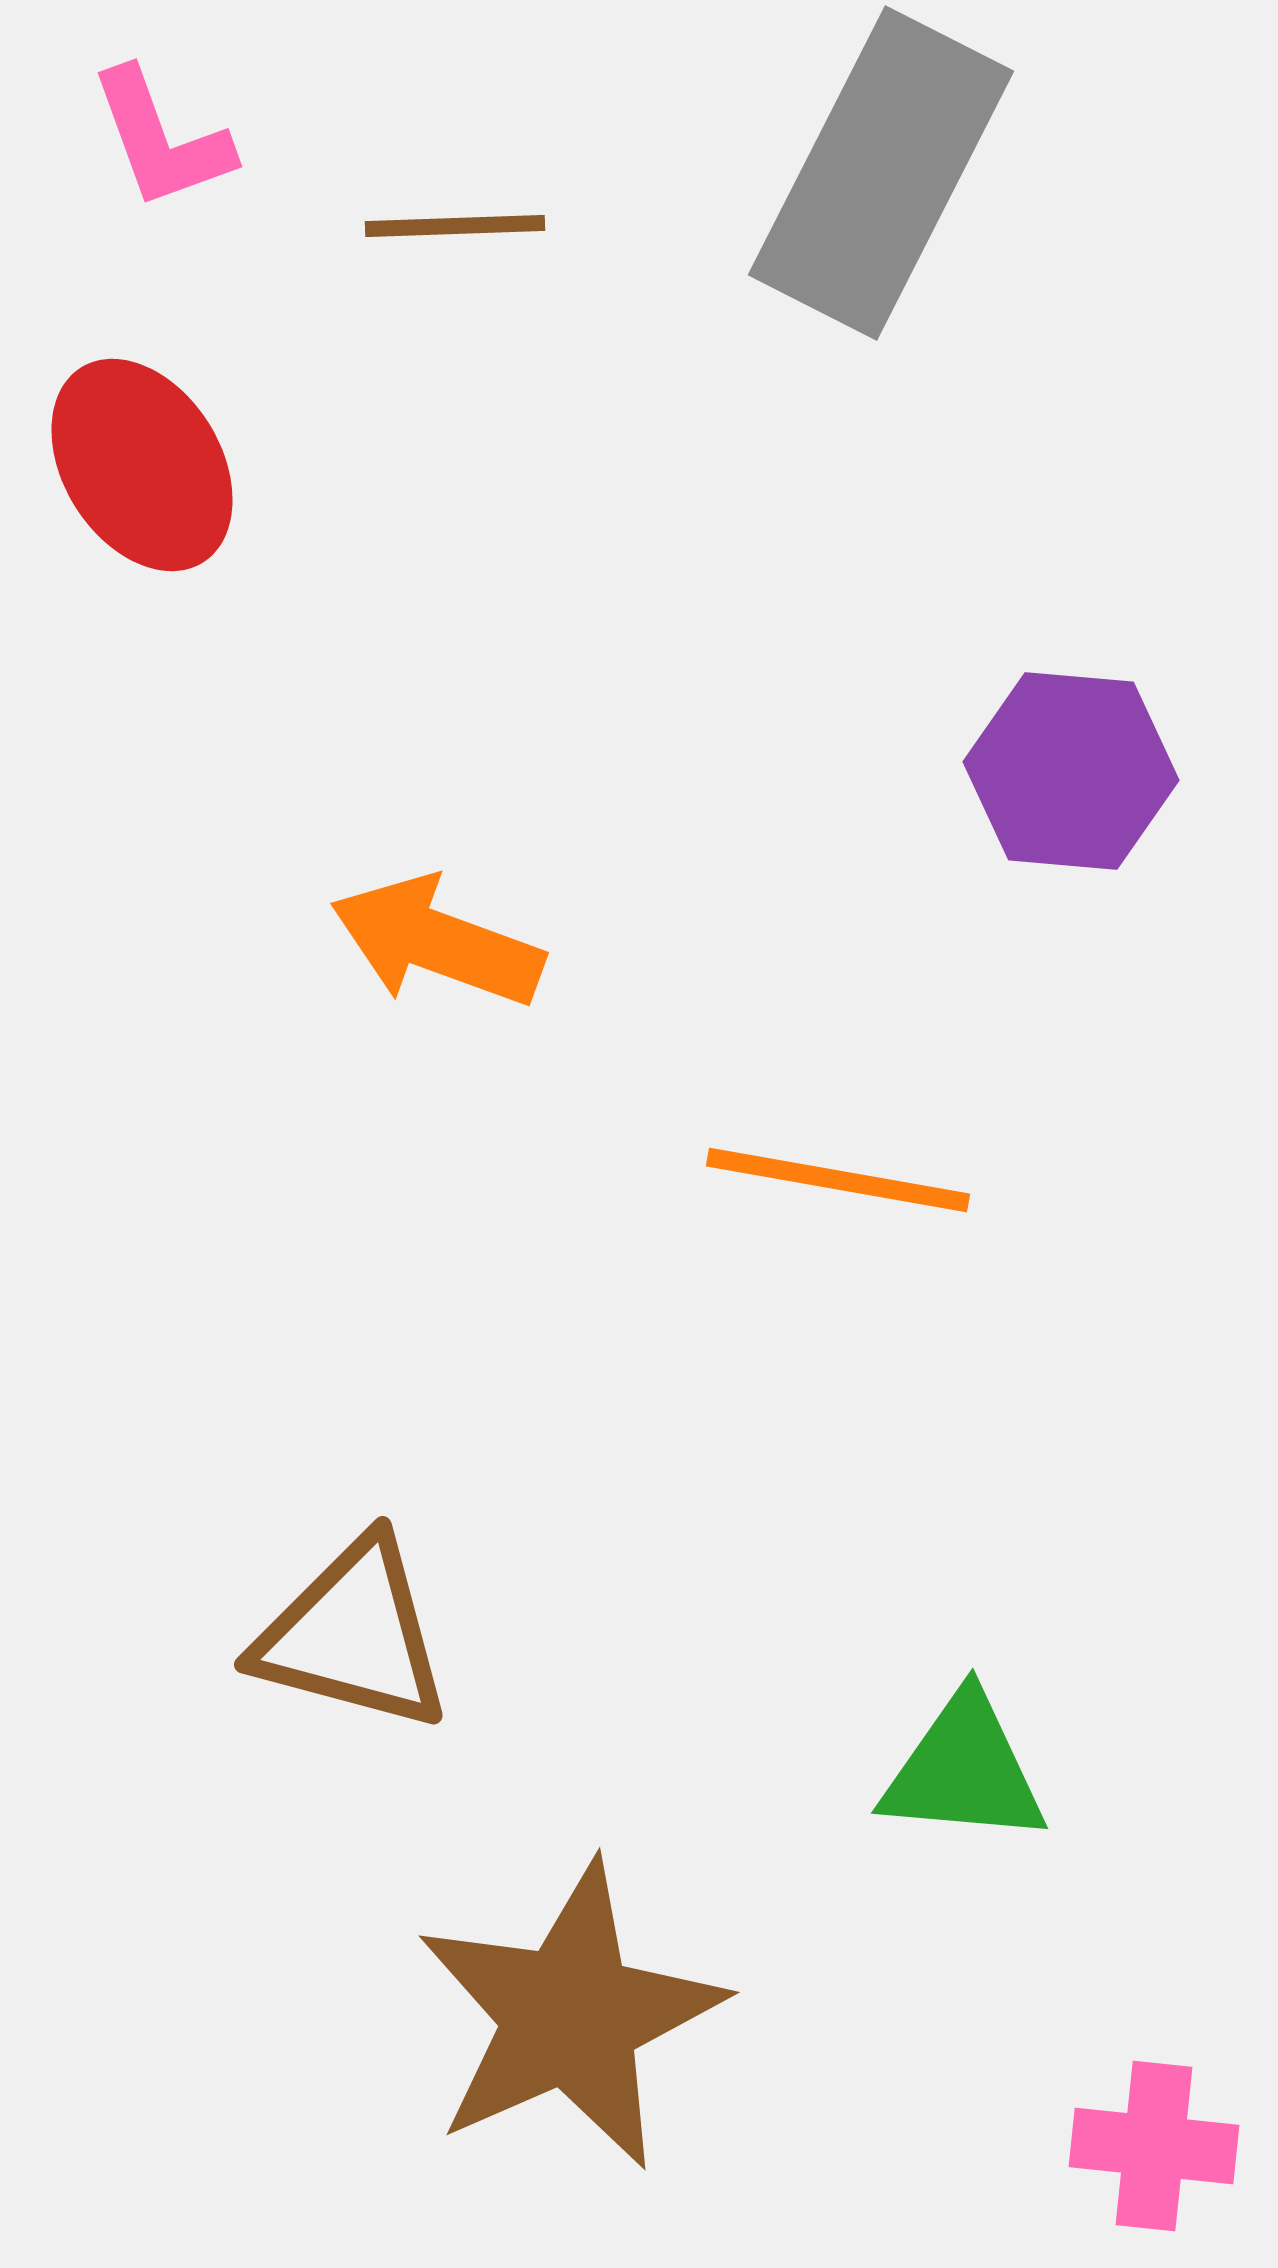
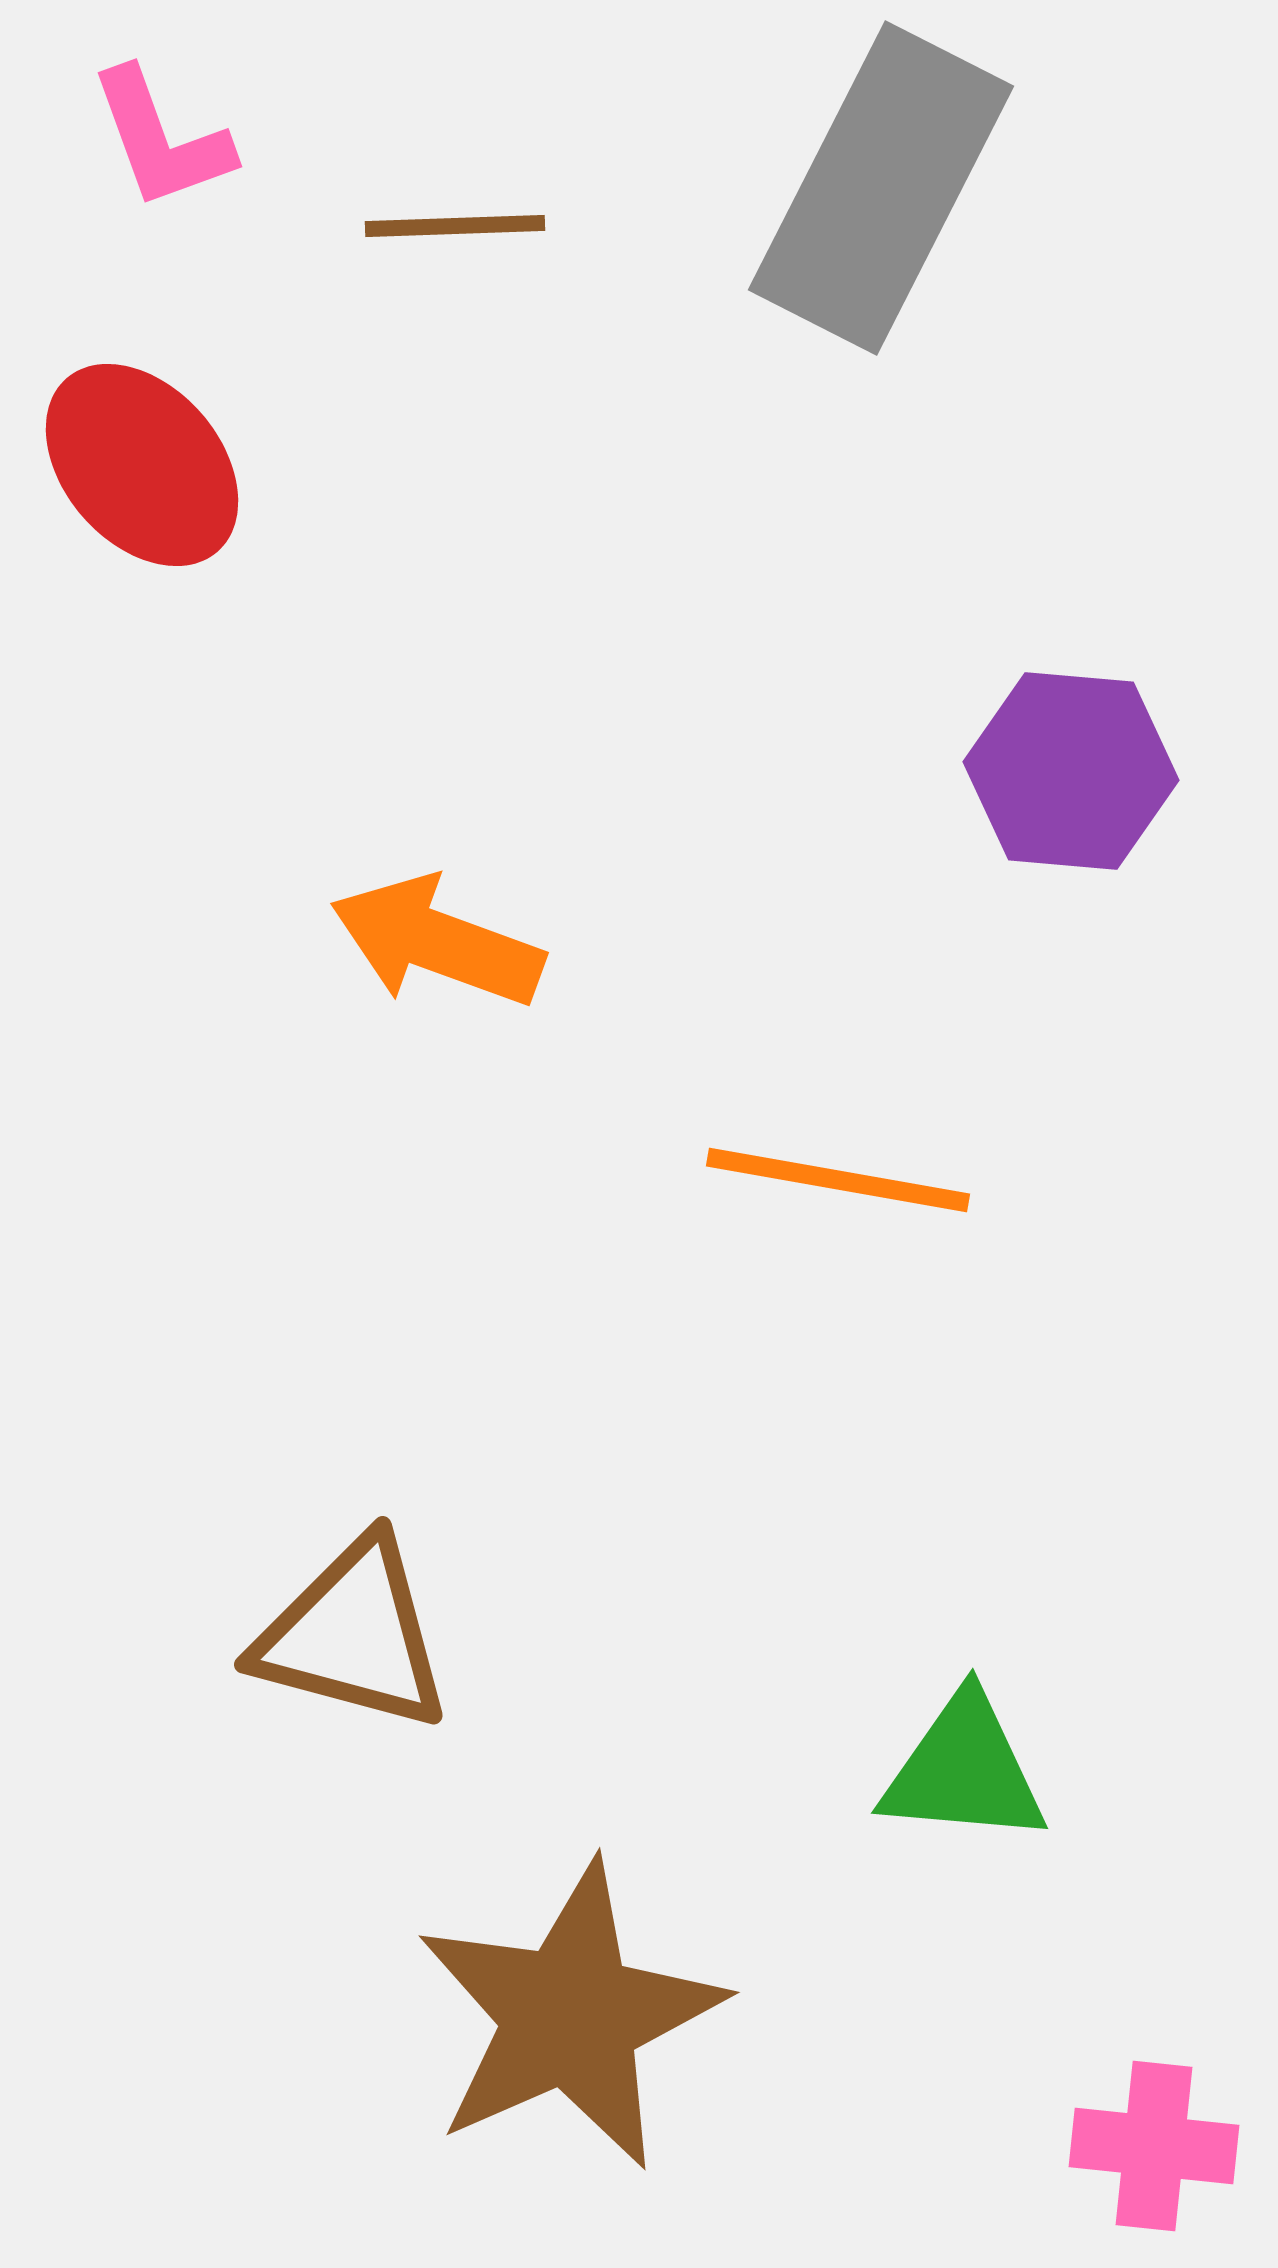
gray rectangle: moved 15 px down
red ellipse: rotated 9 degrees counterclockwise
